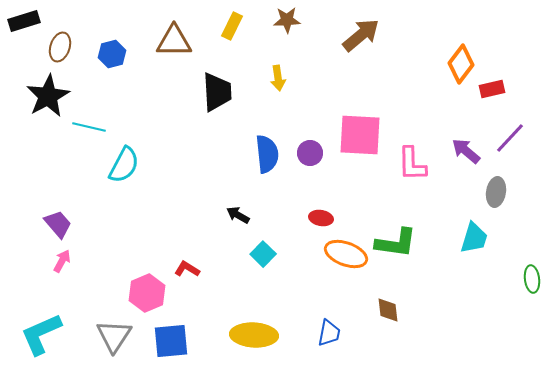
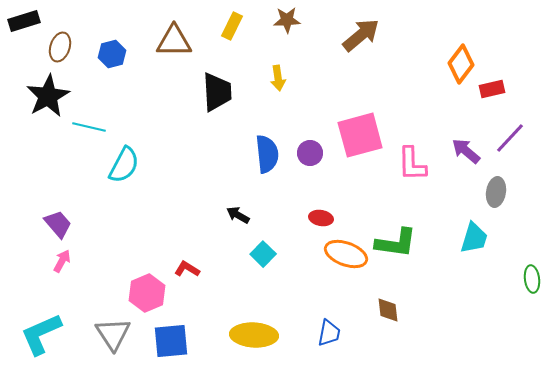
pink square: rotated 18 degrees counterclockwise
gray triangle: moved 1 px left, 2 px up; rotated 6 degrees counterclockwise
